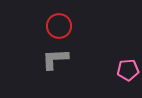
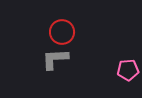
red circle: moved 3 px right, 6 px down
